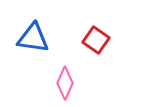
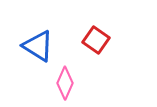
blue triangle: moved 5 px right, 8 px down; rotated 24 degrees clockwise
